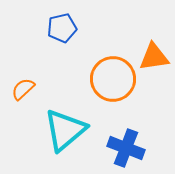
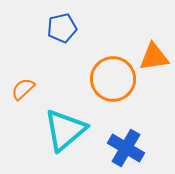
blue cross: rotated 9 degrees clockwise
